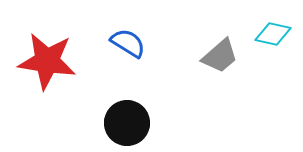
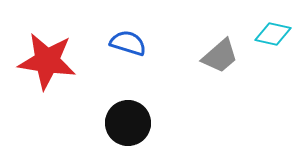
blue semicircle: rotated 15 degrees counterclockwise
black circle: moved 1 px right
